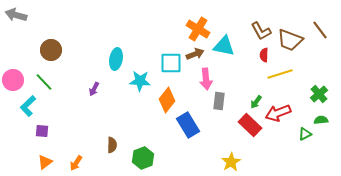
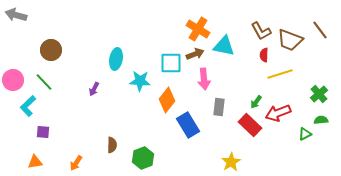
pink arrow: moved 2 px left
gray rectangle: moved 6 px down
purple square: moved 1 px right, 1 px down
orange triangle: moved 10 px left; rotated 28 degrees clockwise
